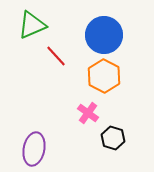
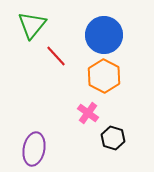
green triangle: rotated 28 degrees counterclockwise
